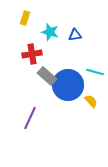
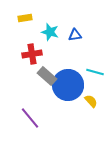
yellow rectangle: rotated 64 degrees clockwise
purple line: rotated 65 degrees counterclockwise
